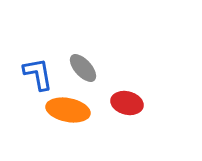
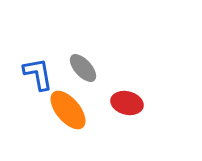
orange ellipse: rotated 39 degrees clockwise
